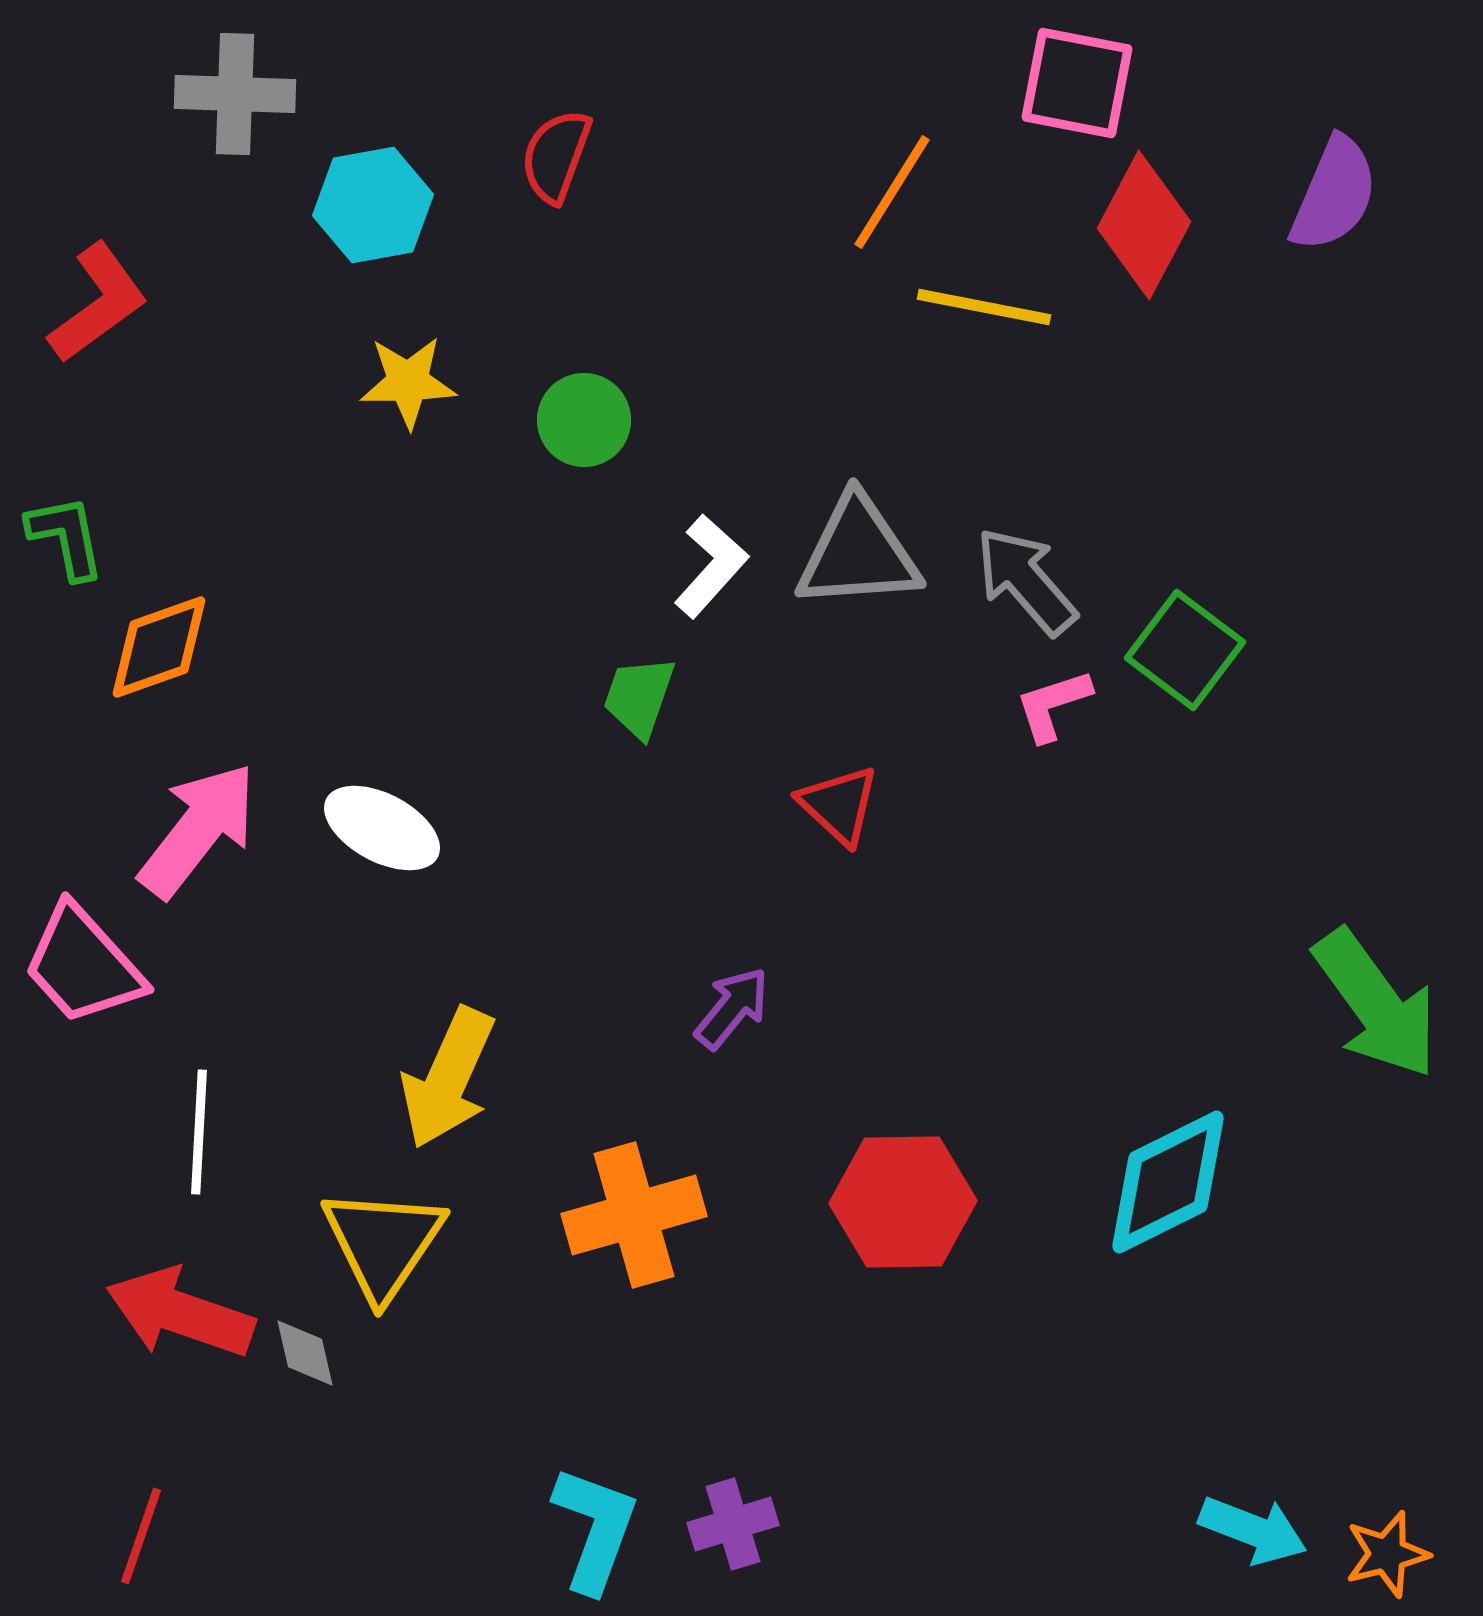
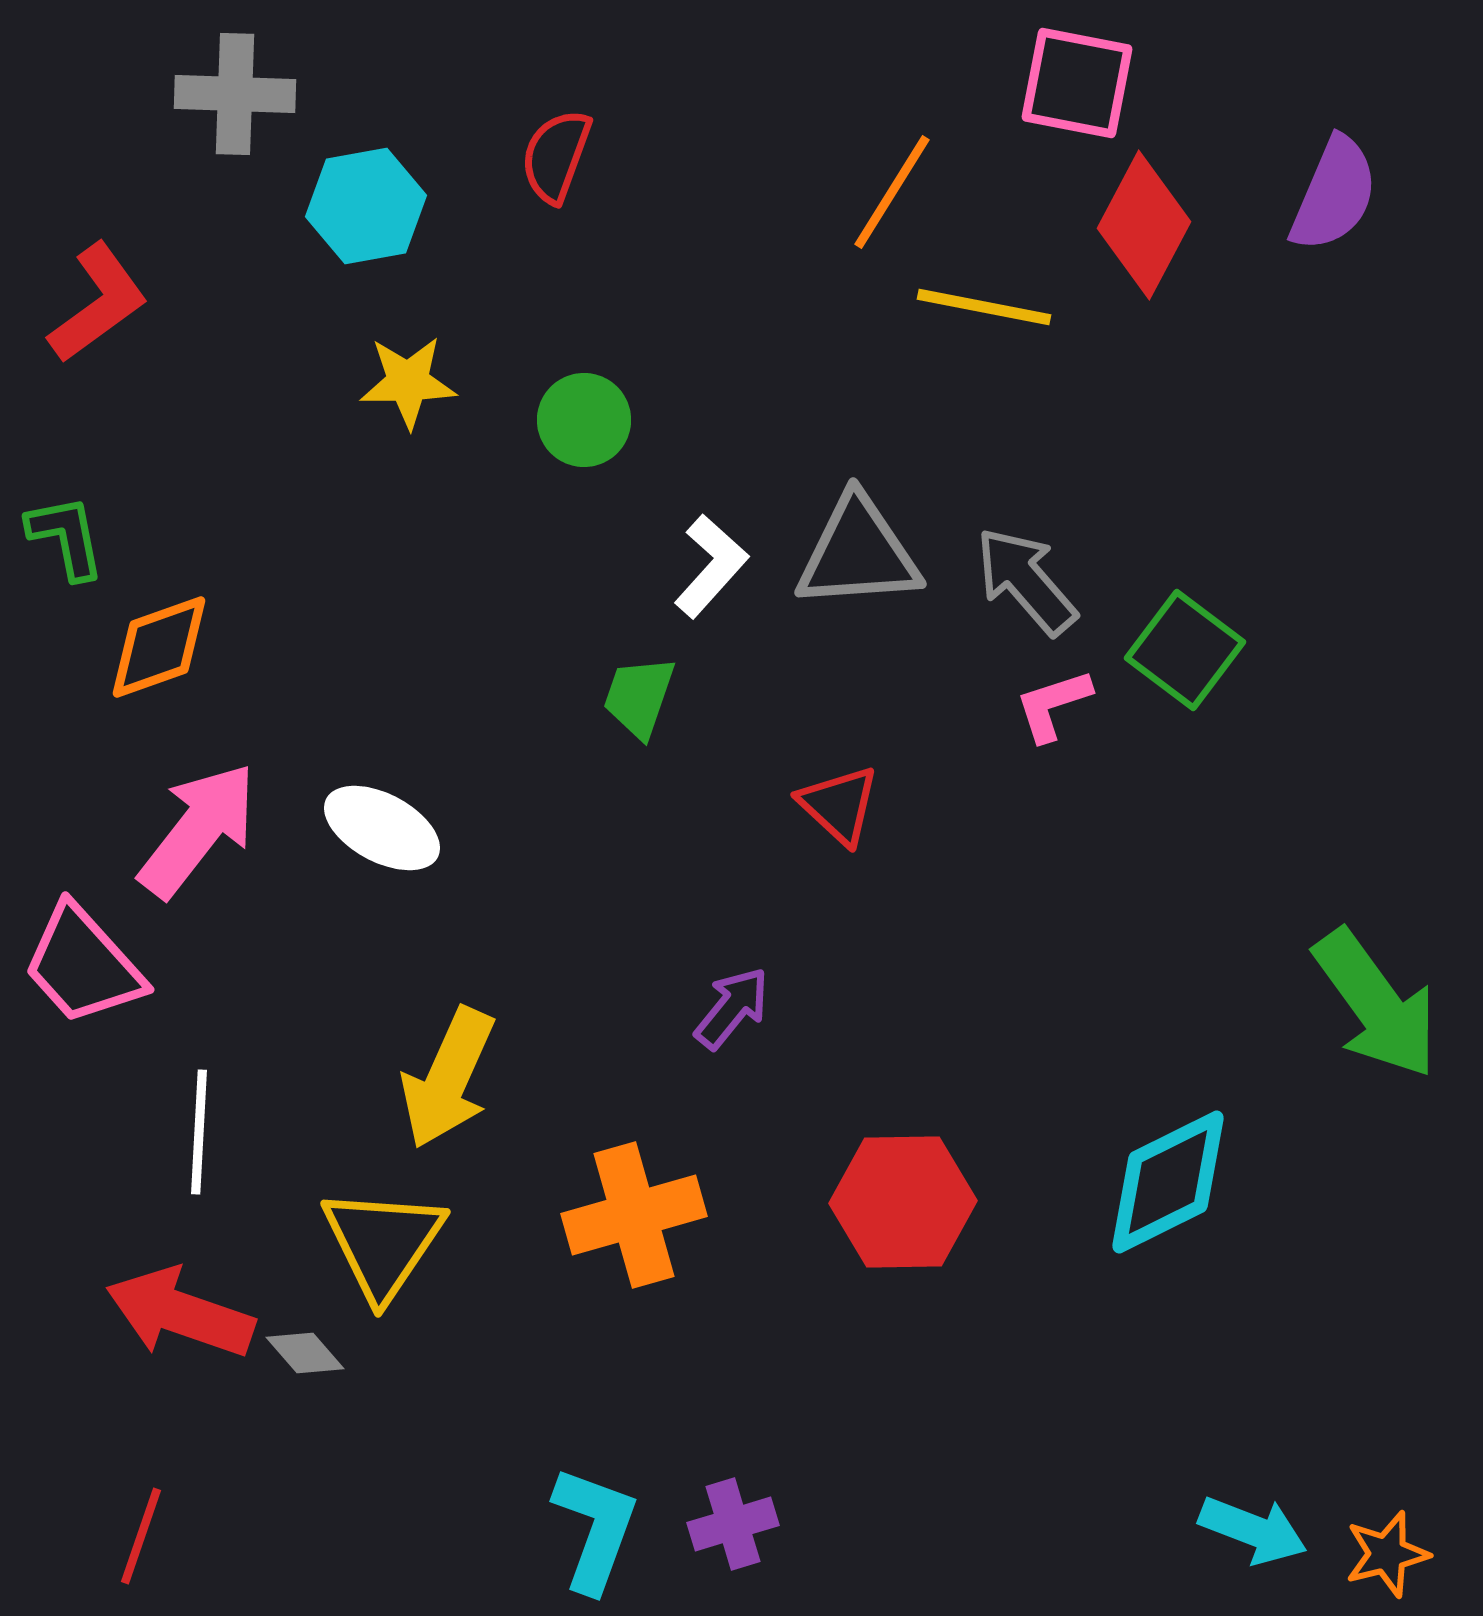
cyan hexagon: moved 7 px left, 1 px down
gray diamond: rotated 28 degrees counterclockwise
